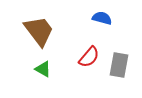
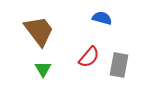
green triangle: rotated 30 degrees clockwise
